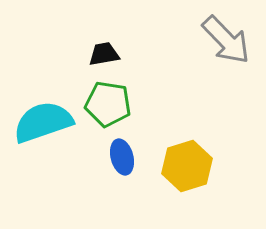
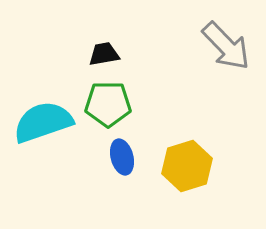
gray arrow: moved 6 px down
green pentagon: rotated 9 degrees counterclockwise
